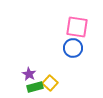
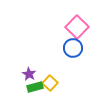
pink square: rotated 35 degrees clockwise
